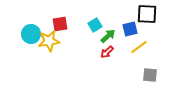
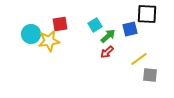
yellow line: moved 12 px down
